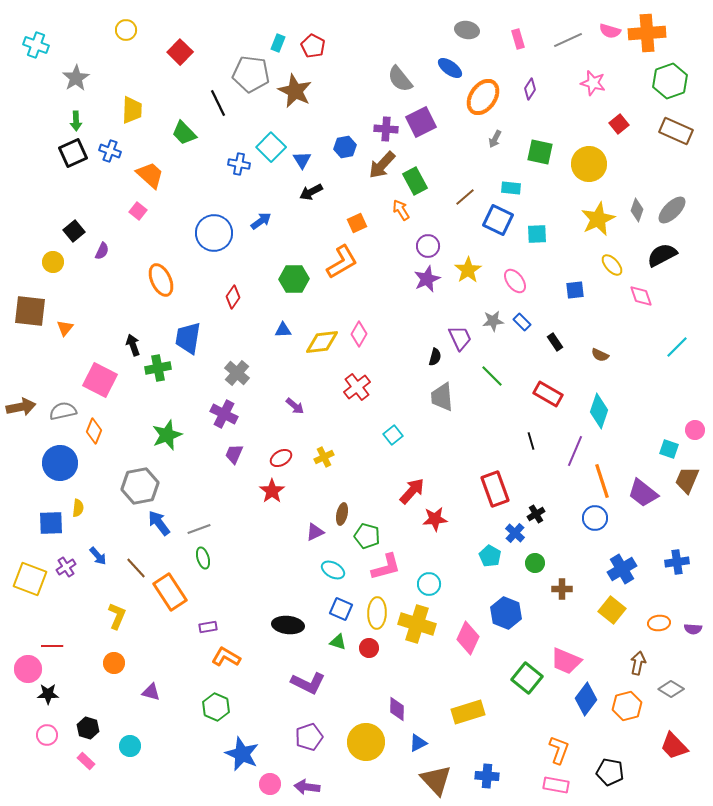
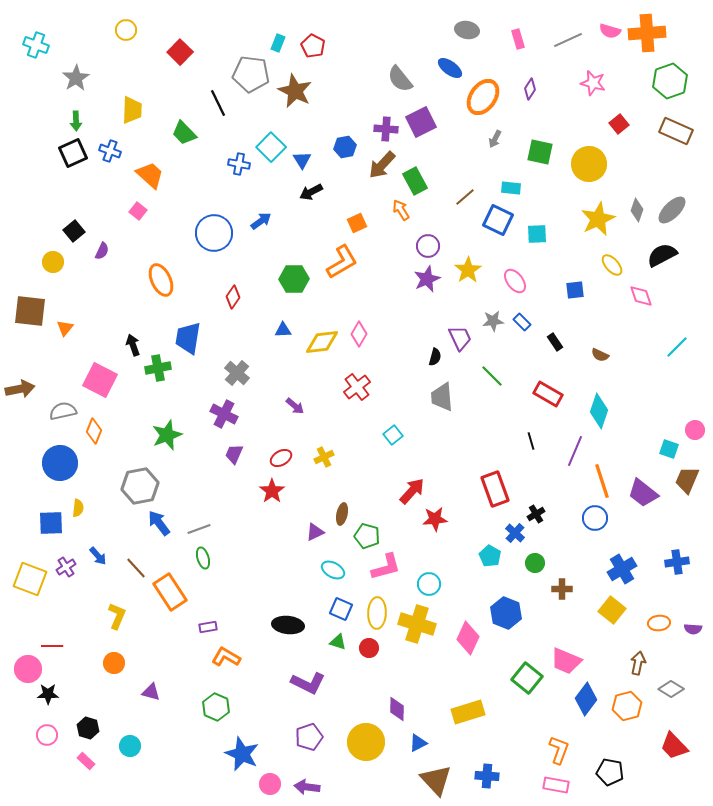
brown arrow at (21, 407): moved 1 px left, 18 px up
